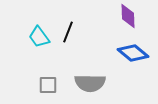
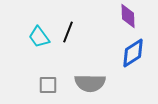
blue diamond: rotated 72 degrees counterclockwise
